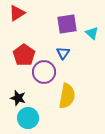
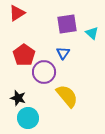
yellow semicircle: rotated 50 degrees counterclockwise
